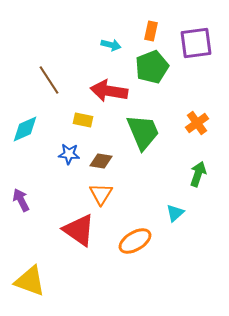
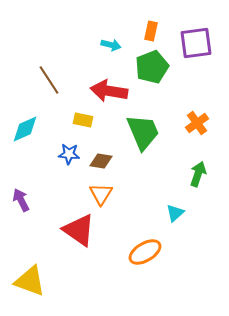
orange ellipse: moved 10 px right, 11 px down
